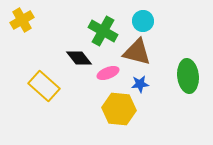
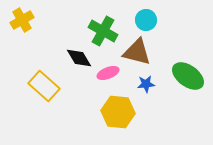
cyan circle: moved 3 px right, 1 px up
black diamond: rotated 8 degrees clockwise
green ellipse: rotated 48 degrees counterclockwise
blue star: moved 6 px right
yellow hexagon: moved 1 px left, 3 px down
